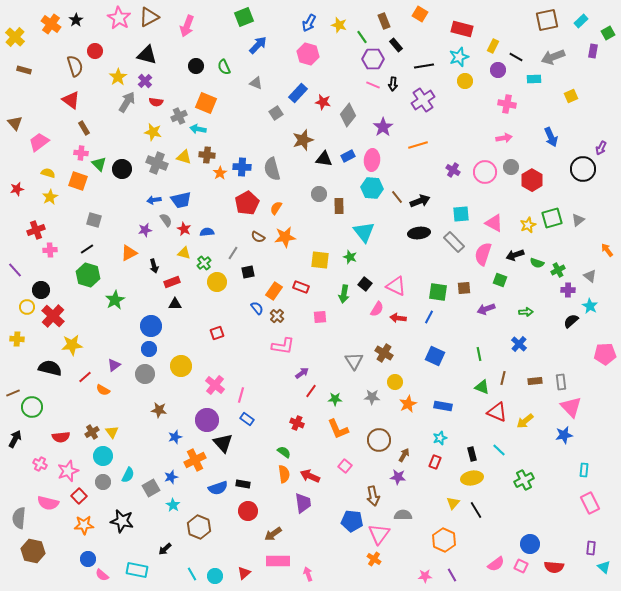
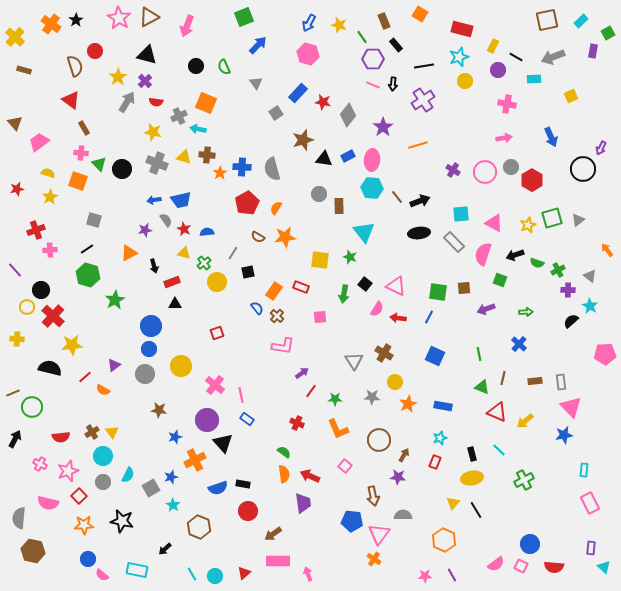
gray triangle at (256, 83): rotated 32 degrees clockwise
pink line at (241, 395): rotated 28 degrees counterclockwise
